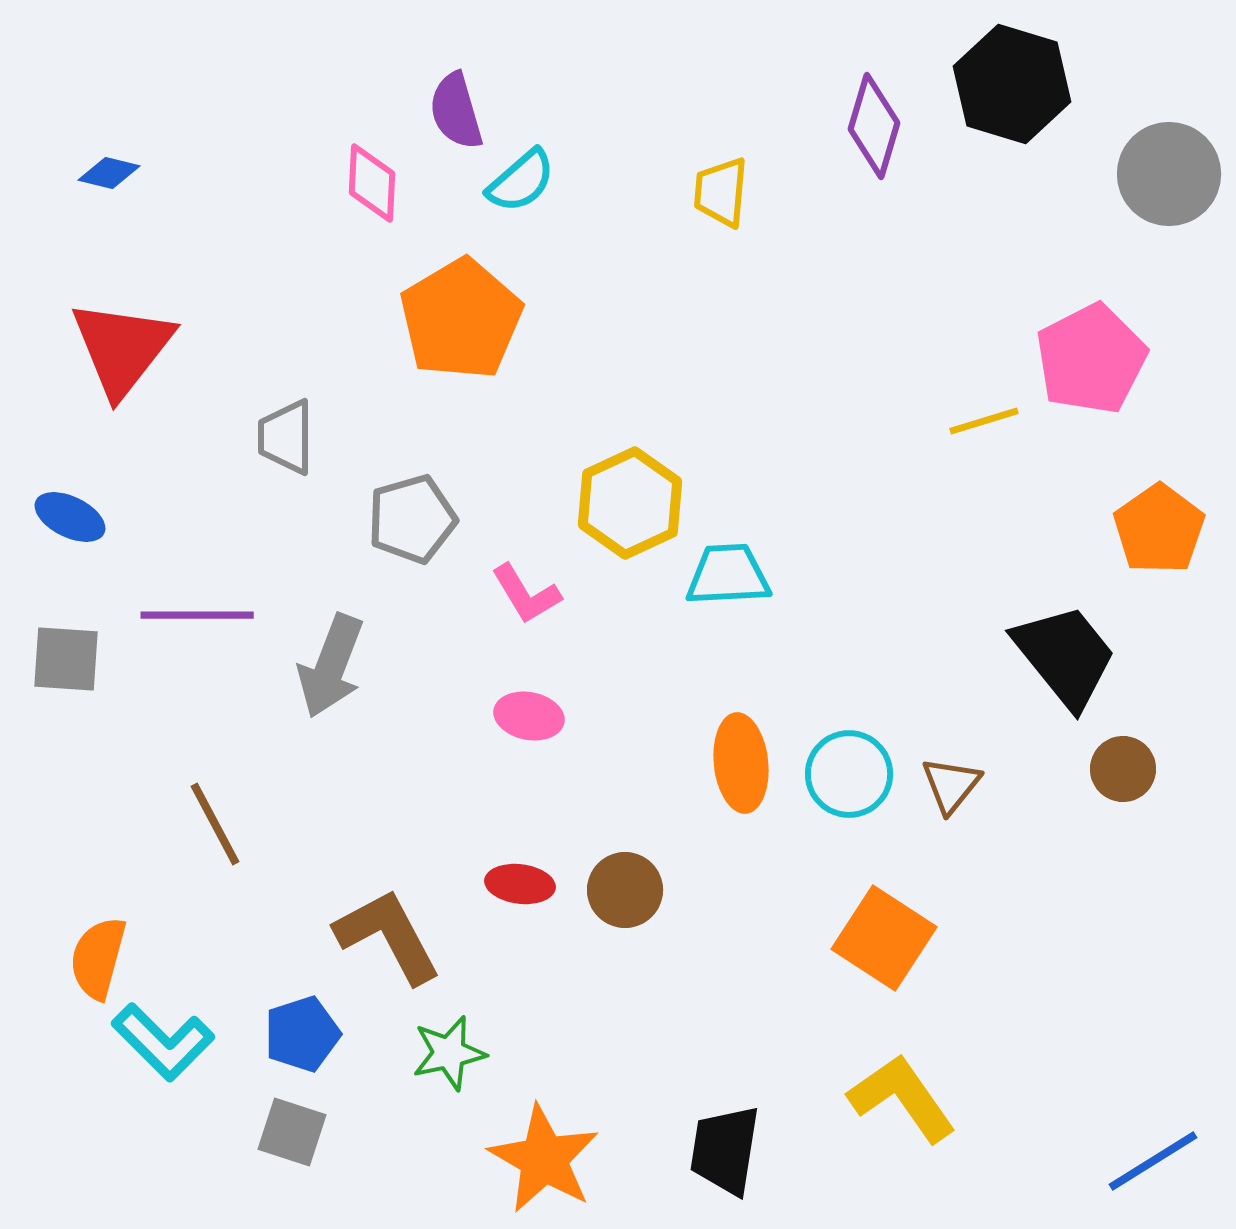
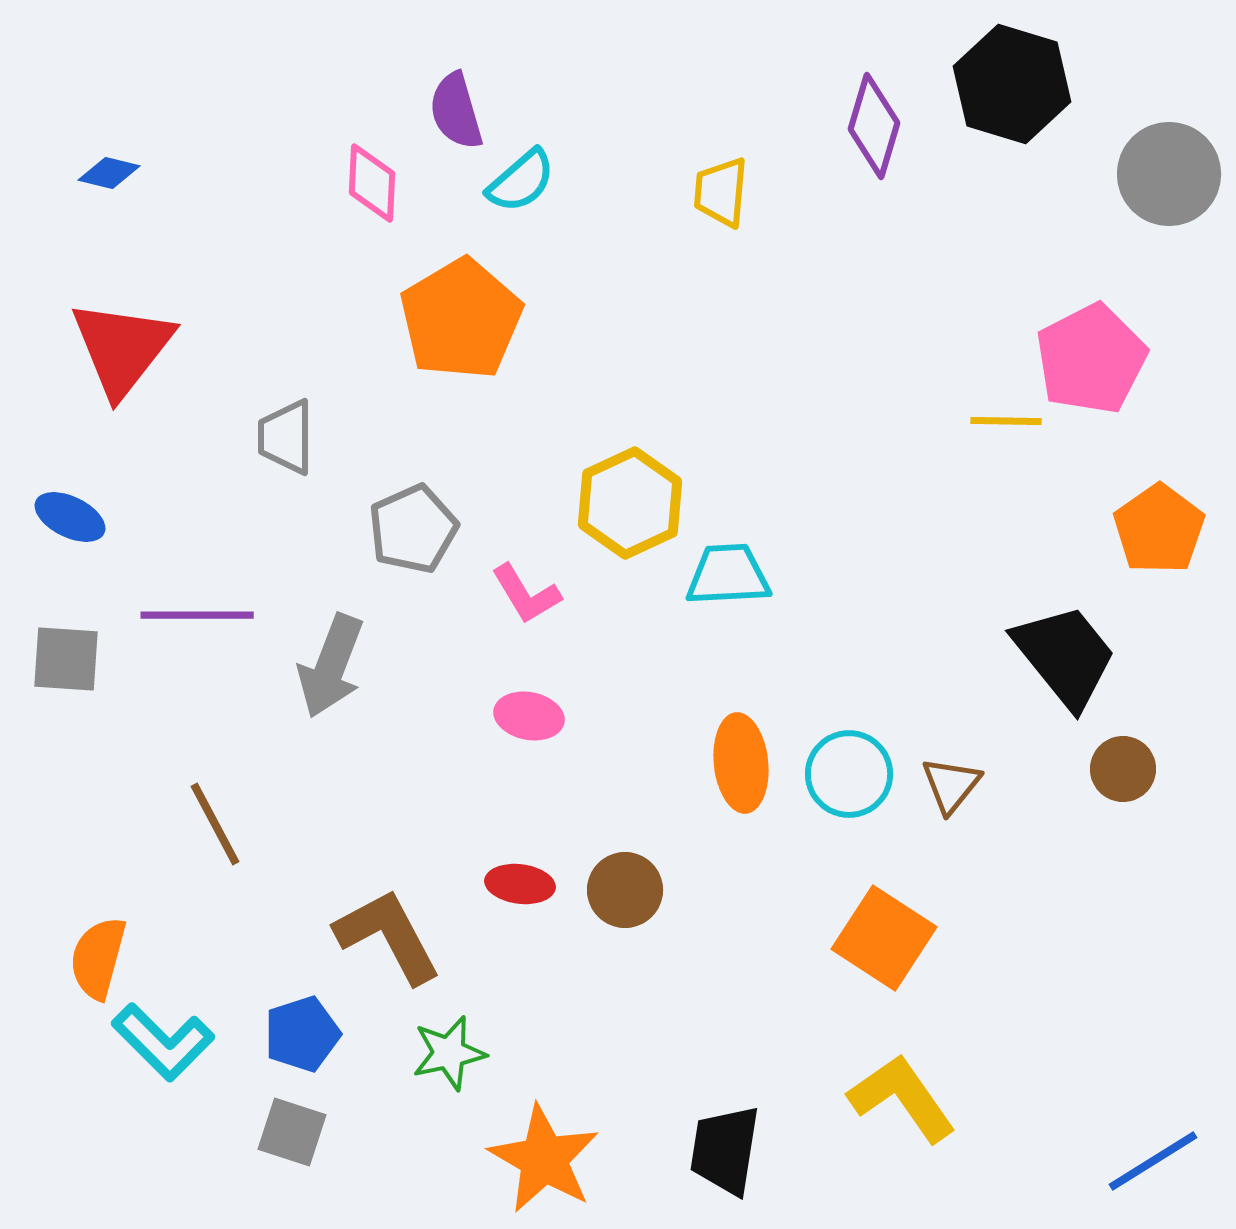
yellow line at (984, 421): moved 22 px right; rotated 18 degrees clockwise
gray pentagon at (412, 519): moved 1 px right, 10 px down; rotated 8 degrees counterclockwise
